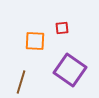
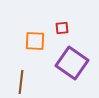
purple square: moved 2 px right, 7 px up
brown line: rotated 10 degrees counterclockwise
